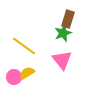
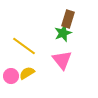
pink circle: moved 3 px left, 1 px up
